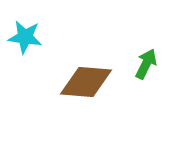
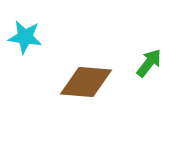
green arrow: moved 3 px right, 1 px up; rotated 12 degrees clockwise
